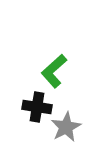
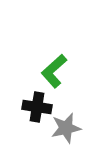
gray star: moved 1 px down; rotated 16 degrees clockwise
